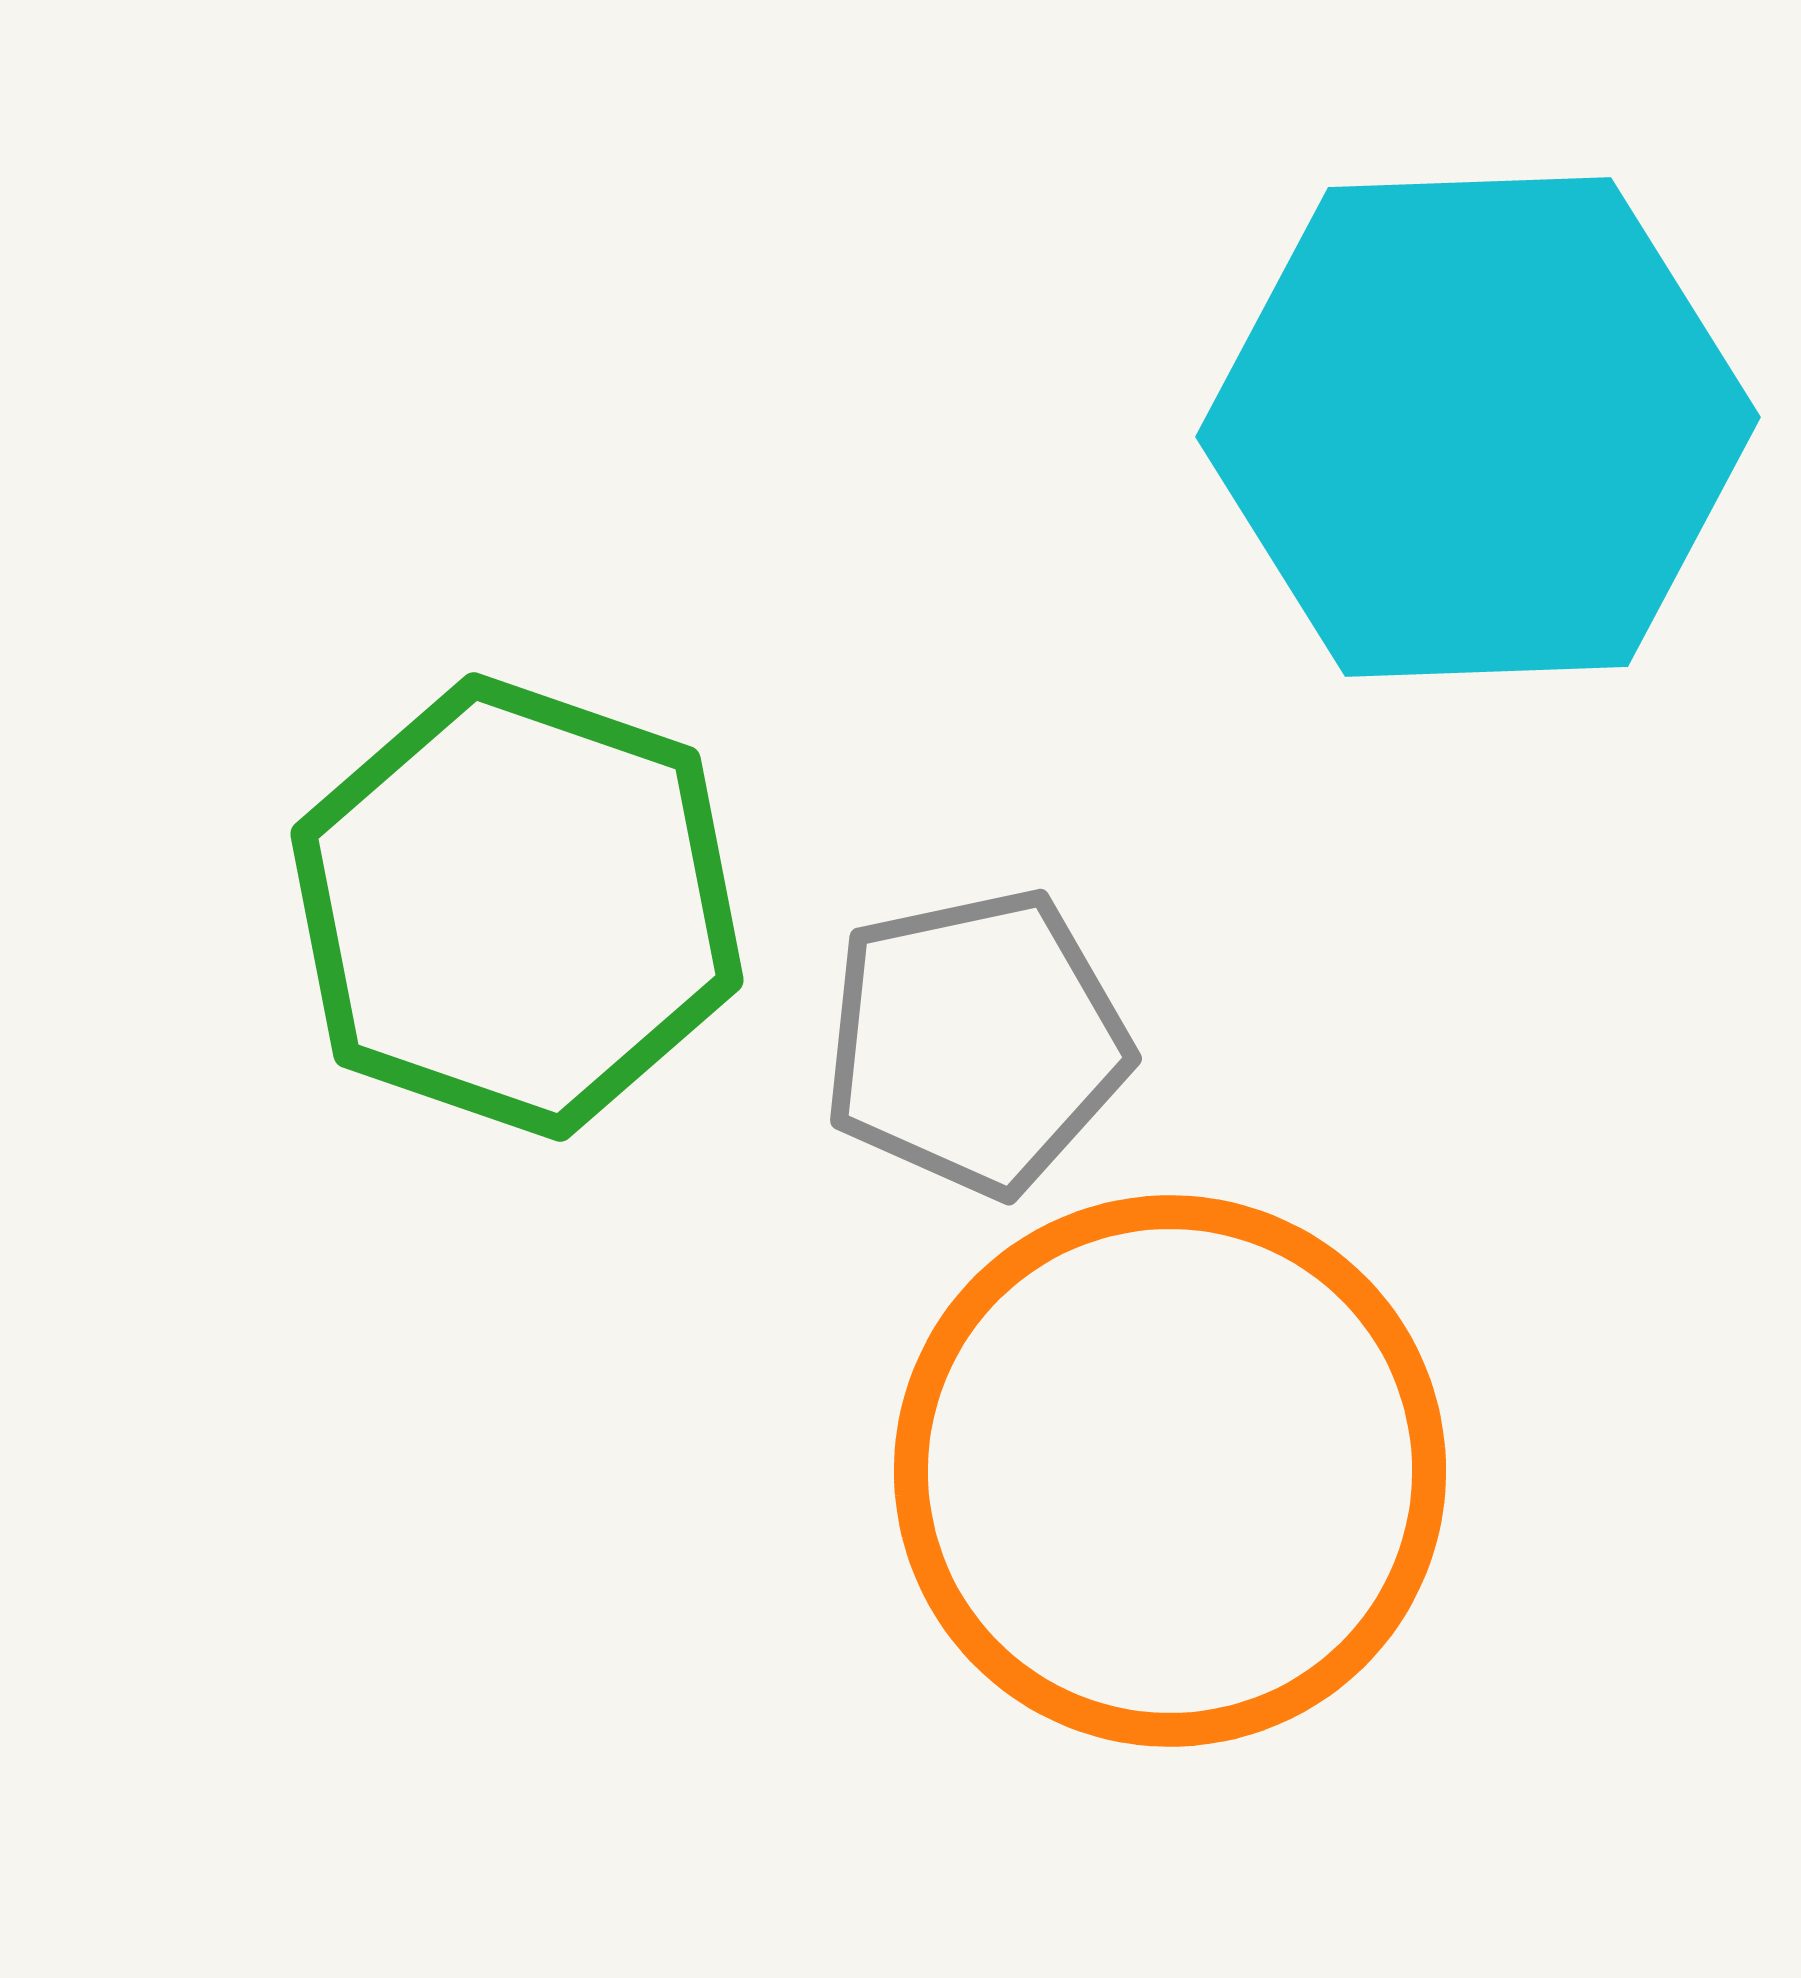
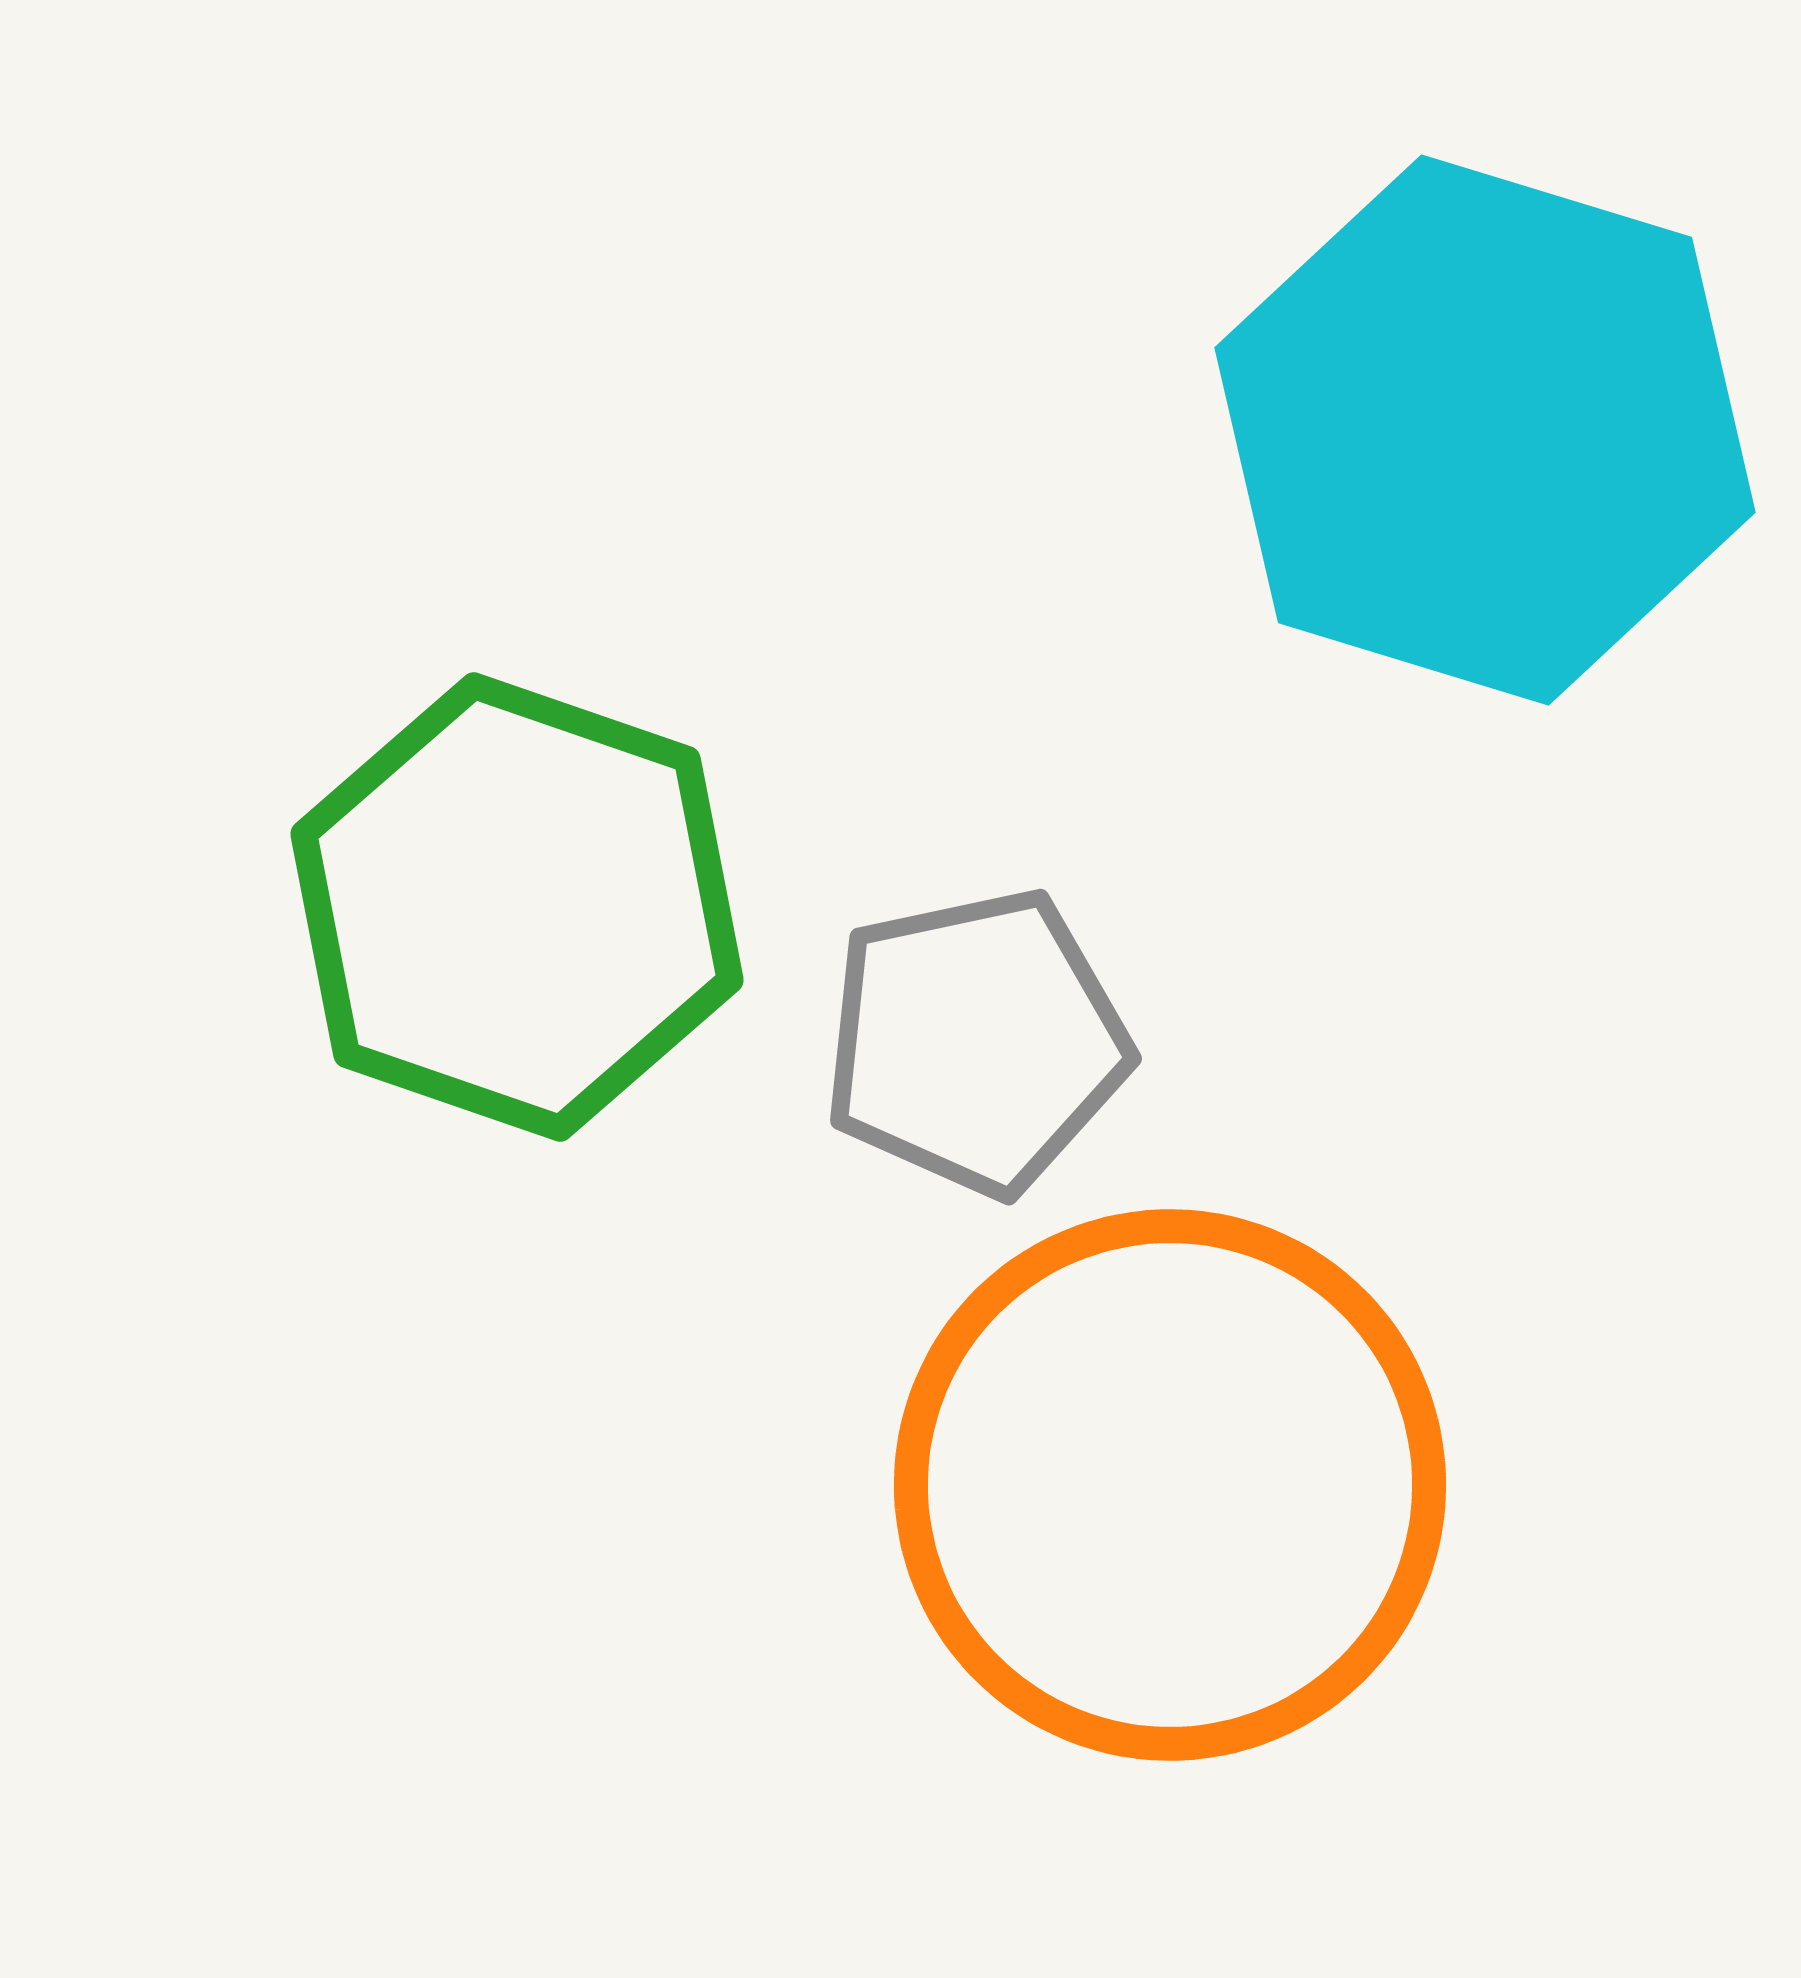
cyan hexagon: moved 7 px right, 3 px down; rotated 19 degrees clockwise
orange circle: moved 14 px down
